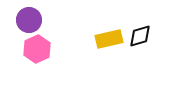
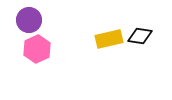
black diamond: rotated 25 degrees clockwise
